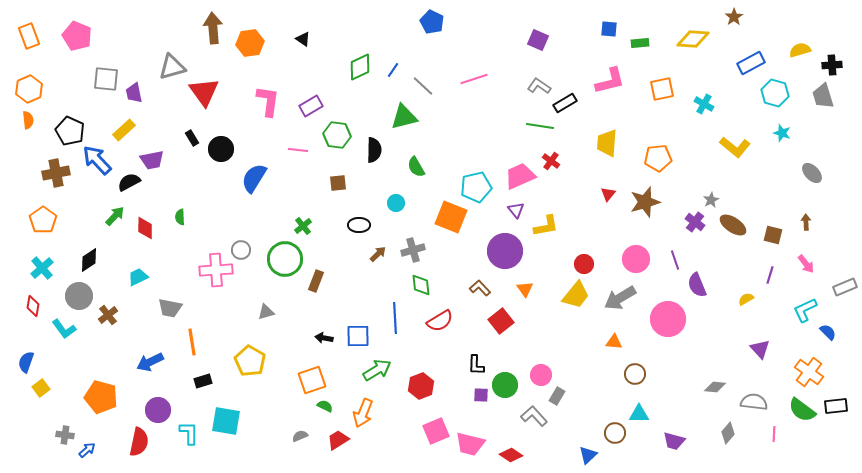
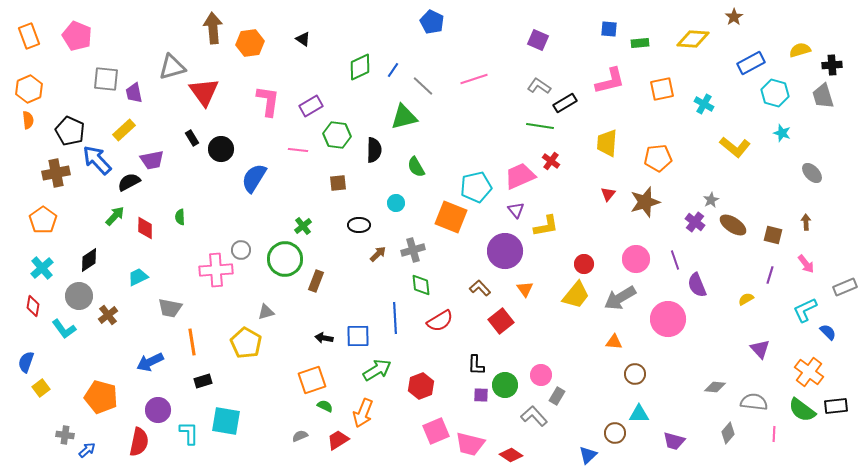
yellow pentagon at (250, 361): moved 4 px left, 18 px up
